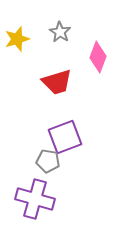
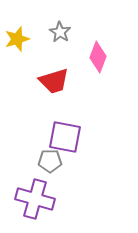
red trapezoid: moved 3 px left, 1 px up
purple square: rotated 32 degrees clockwise
gray pentagon: moved 2 px right; rotated 10 degrees counterclockwise
